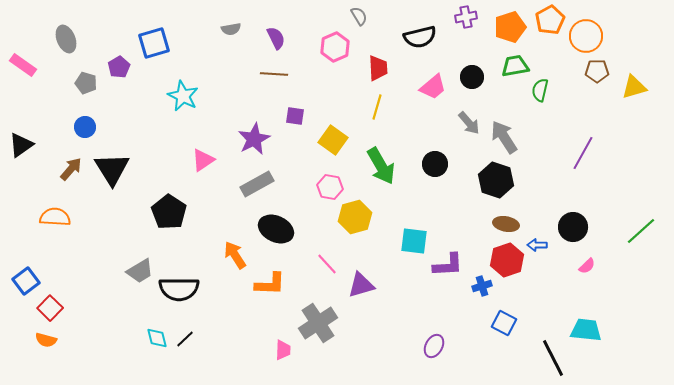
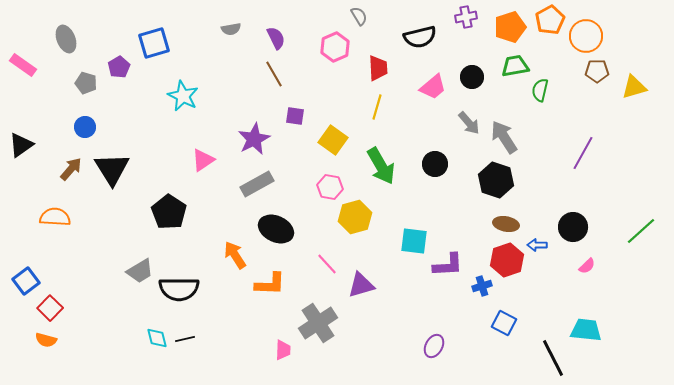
brown line at (274, 74): rotated 56 degrees clockwise
black line at (185, 339): rotated 30 degrees clockwise
